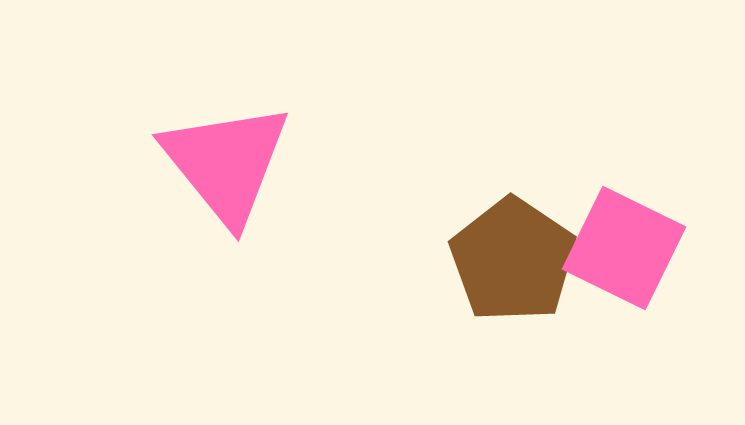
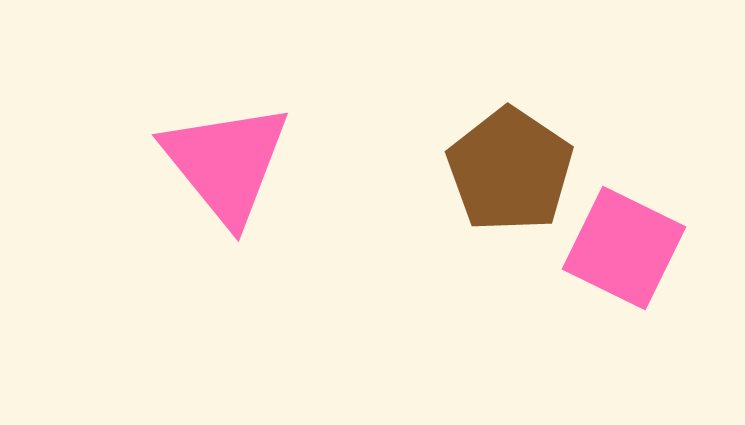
brown pentagon: moved 3 px left, 90 px up
